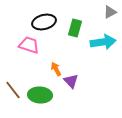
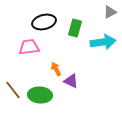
pink trapezoid: moved 2 px down; rotated 25 degrees counterclockwise
purple triangle: rotated 21 degrees counterclockwise
